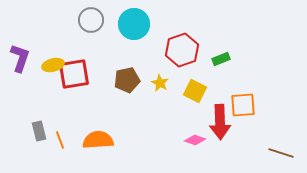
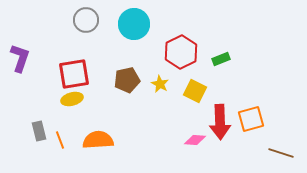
gray circle: moved 5 px left
red hexagon: moved 1 px left, 2 px down; rotated 8 degrees counterclockwise
yellow ellipse: moved 19 px right, 34 px down
yellow star: moved 1 px down
orange square: moved 8 px right, 14 px down; rotated 12 degrees counterclockwise
pink diamond: rotated 15 degrees counterclockwise
